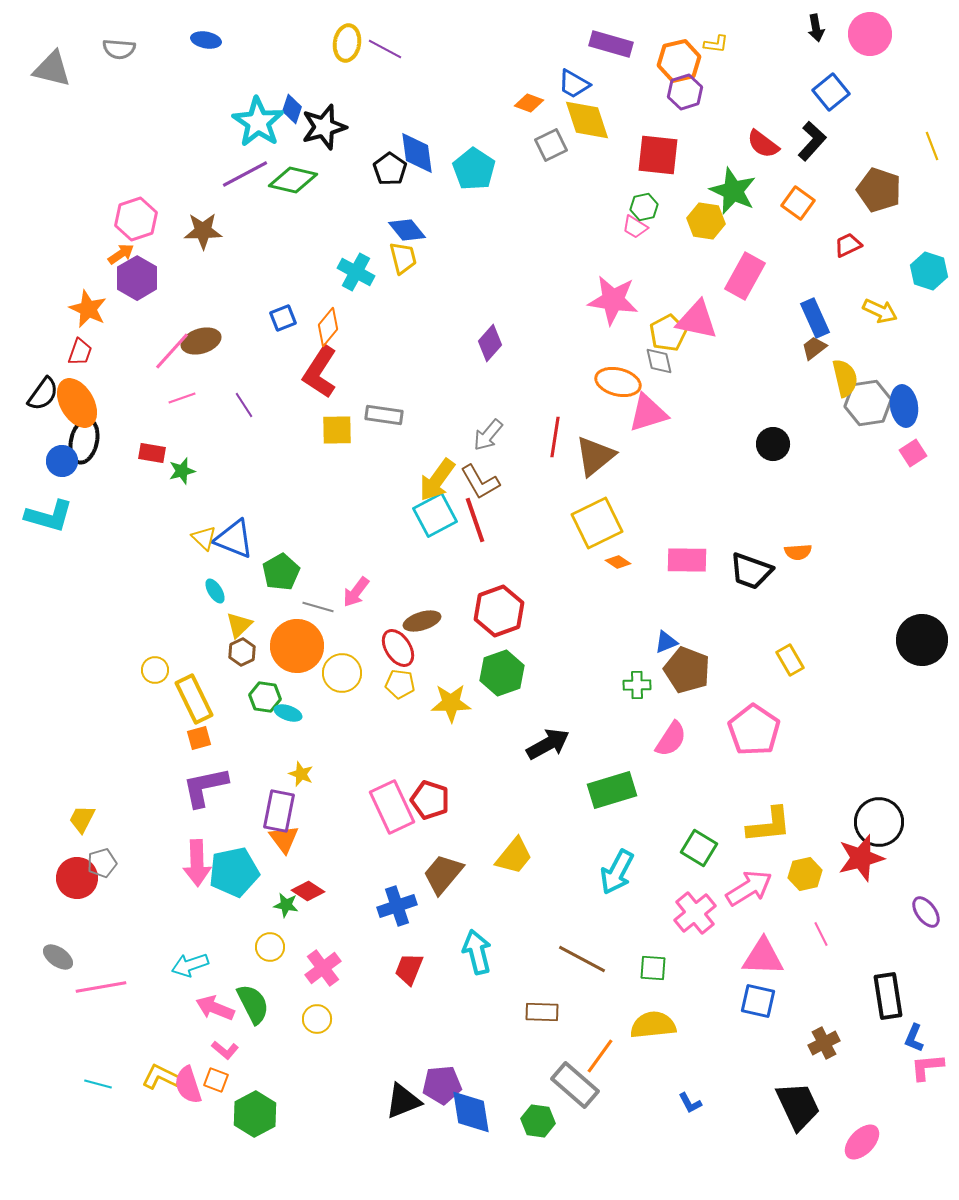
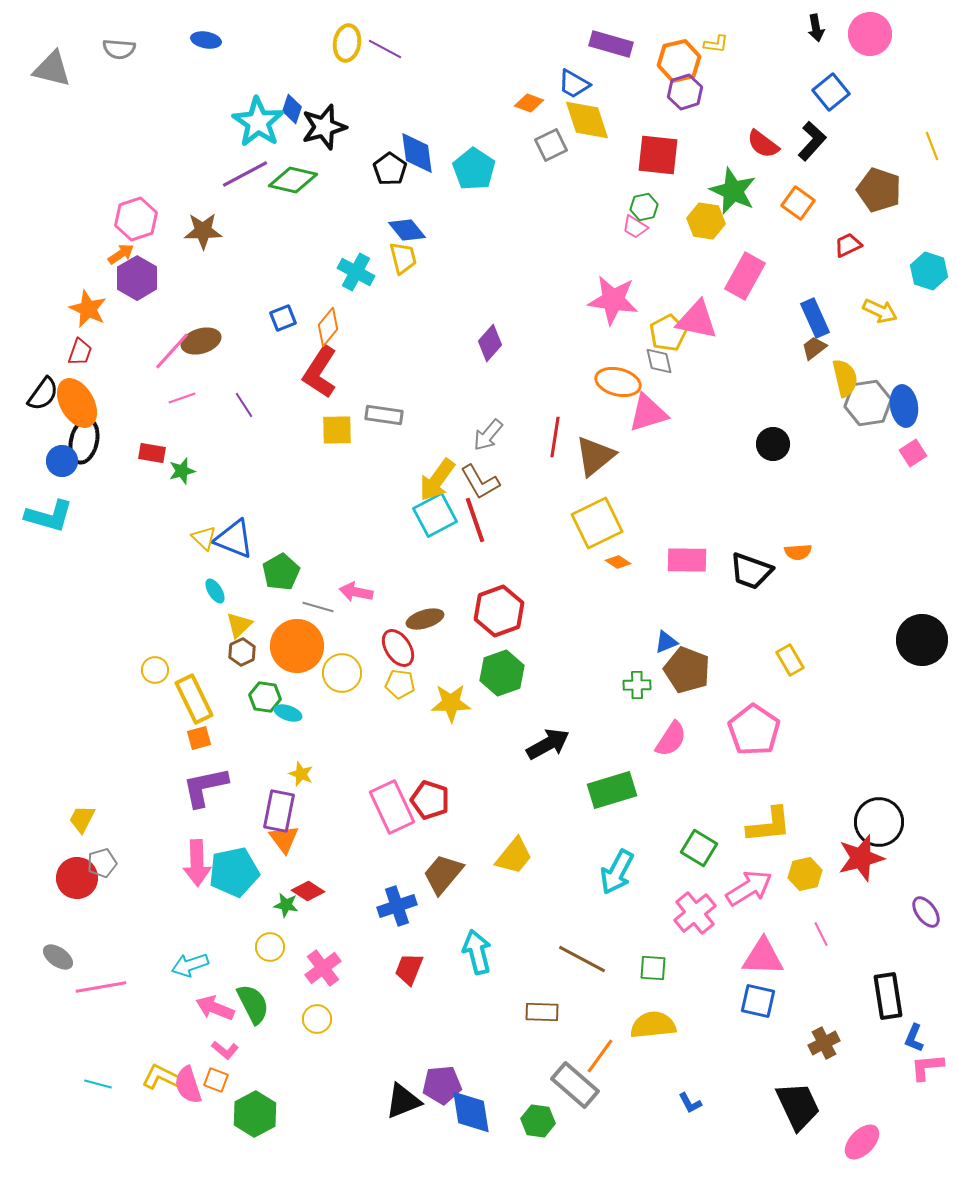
pink arrow at (356, 592): rotated 64 degrees clockwise
brown ellipse at (422, 621): moved 3 px right, 2 px up
